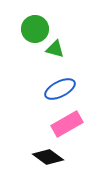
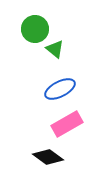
green triangle: rotated 24 degrees clockwise
